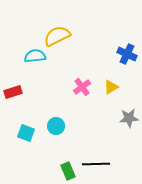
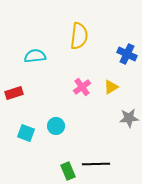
yellow semicircle: moved 22 px right; rotated 124 degrees clockwise
red rectangle: moved 1 px right, 1 px down
